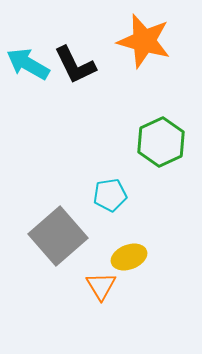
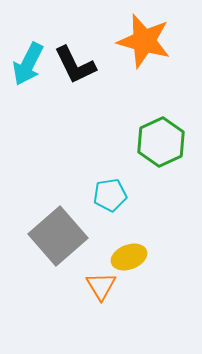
cyan arrow: rotated 93 degrees counterclockwise
